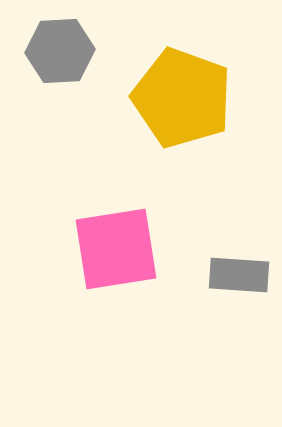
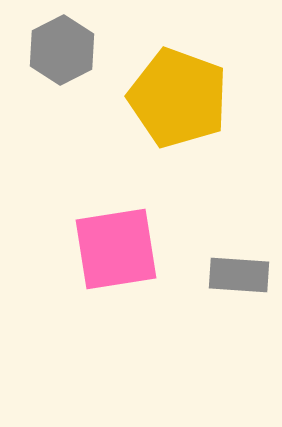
gray hexagon: moved 2 px right, 1 px up; rotated 24 degrees counterclockwise
yellow pentagon: moved 4 px left
